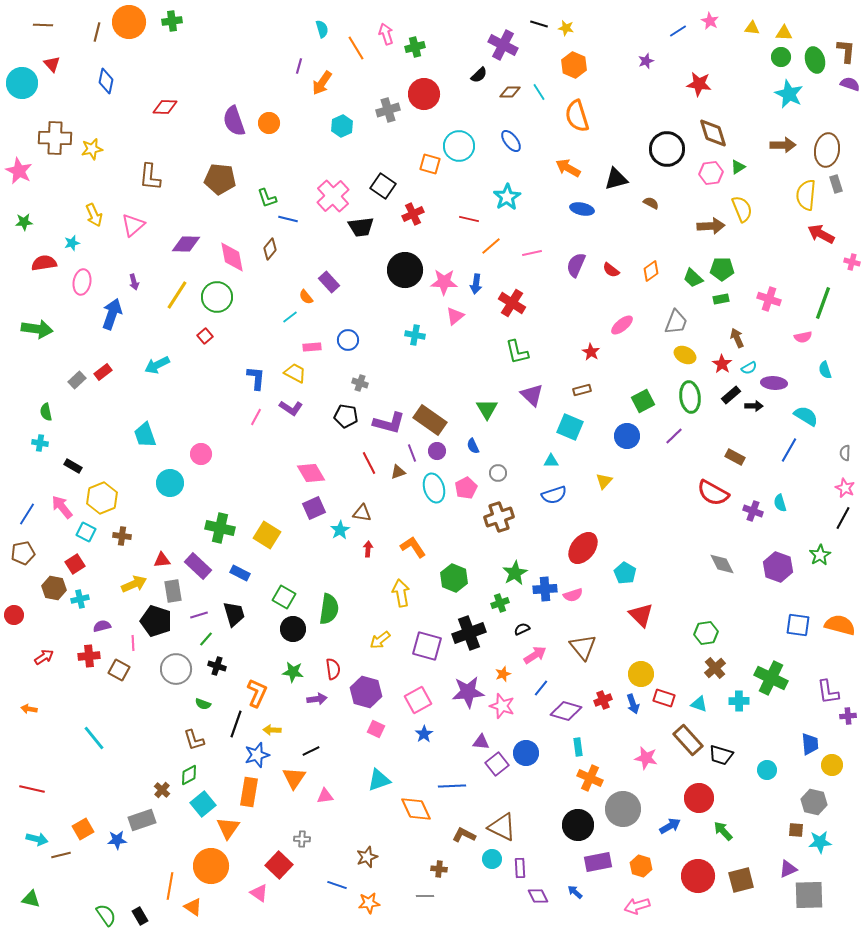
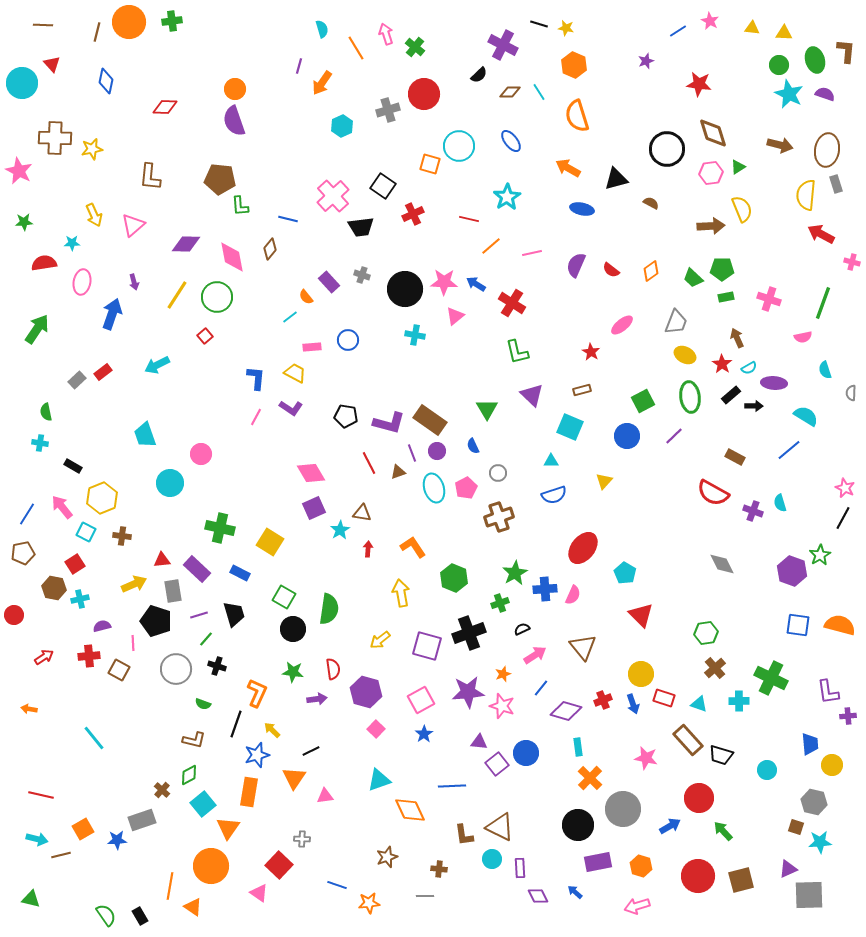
green cross at (415, 47): rotated 36 degrees counterclockwise
green circle at (781, 57): moved 2 px left, 8 px down
purple semicircle at (850, 84): moved 25 px left, 10 px down
orange circle at (269, 123): moved 34 px left, 34 px up
brown arrow at (783, 145): moved 3 px left; rotated 15 degrees clockwise
green L-shape at (267, 198): moved 27 px left, 8 px down; rotated 15 degrees clockwise
cyan star at (72, 243): rotated 14 degrees clockwise
black circle at (405, 270): moved 19 px down
blue arrow at (476, 284): rotated 114 degrees clockwise
green rectangle at (721, 299): moved 5 px right, 2 px up
green arrow at (37, 329): rotated 64 degrees counterclockwise
gray cross at (360, 383): moved 2 px right, 108 px up
blue line at (789, 450): rotated 20 degrees clockwise
gray semicircle at (845, 453): moved 6 px right, 60 px up
yellow square at (267, 535): moved 3 px right, 7 px down
purple rectangle at (198, 566): moved 1 px left, 3 px down
purple hexagon at (778, 567): moved 14 px right, 4 px down
pink semicircle at (573, 595): rotated 48 degrees counterclockwise
pink square at (418, 700): moved 3 px right
pink square at (376, 729): rotated 18 degrees clockwise
yellow arrow at (272, 730): rotated 42 degrees clockwise
brown L-shape at (194, 740): rotated 60 degrees counterclockwise
purple triangle at (481, 742): moved 2 px left
orange cross at (590, 778): rotated 20 degrees clockwise
red line at (32, 789): moved 9 px right, 6 px down
orange diamond at (416, 809): moved 6 px left, 1 px down
brown triangle at (502, 827): moved 2 px left
brown square at (796, 830): moved 3 px up; rotated 14 degrees clockwise
brown L-shape at (464, 835): rotated 125 degrees counterclockwise
brown star at (367, 857): moved 20 px right
